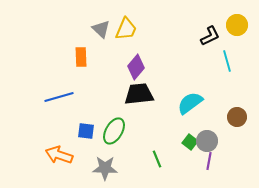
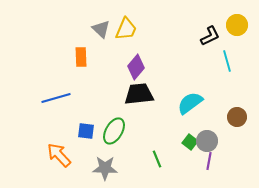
blue line: moved 3 px left, 1 px down
orange arrow: rotated 28 degrees clockwise
